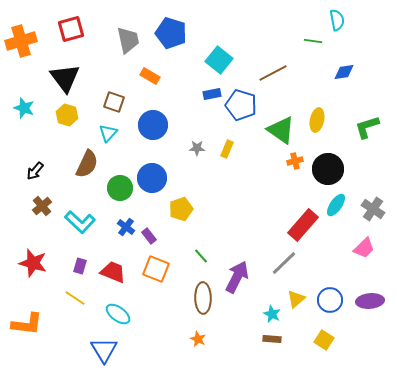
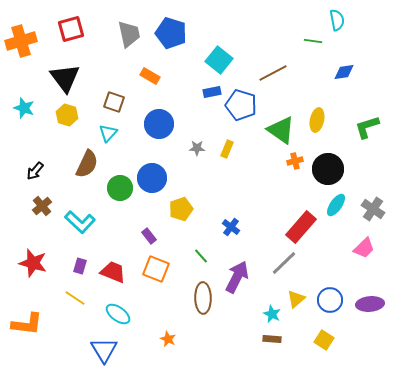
gray trapezoid at (128, 40): moved 1 px right, 6 px up
blue rectangle at (212, 94): moved 2 px up
blue circle at (153, 125): moved 6 px right, 1 px up
red rectangle at (303, 225): moved 2 px left, 2 px down
blue cross at (126, 227): moved 105 px right
purple ellipse at (370, 301): moved 3 px down
orange star at (198, 339): moved 30 px left
